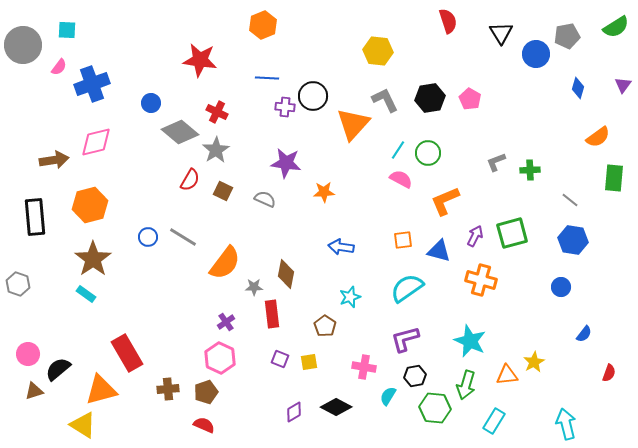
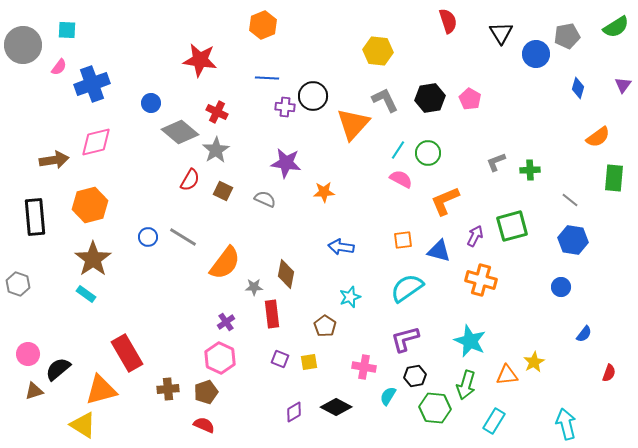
green square at (512, 233): moved 7 px up
